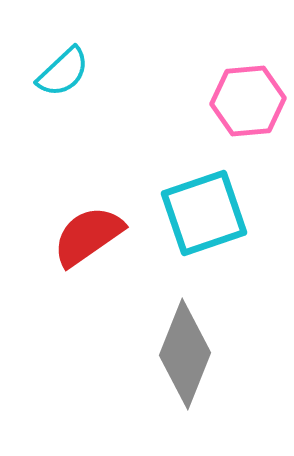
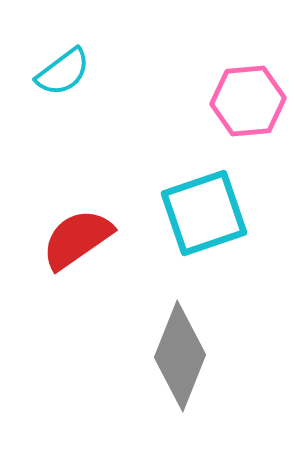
cyan semicircle: rotated 6 degrees clockwise
red semicircle: moved 11 px left, 3 px down
gray diamond: moved 5 px left, 2 px down
